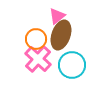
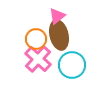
brown ellipse: moved 2 px left; rotated 32 degrees counterclockwise
